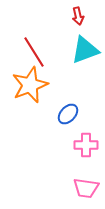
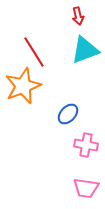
orange star: moved 7 px left, 1 px down
pink cross: rotated 10 degrees clockwise
